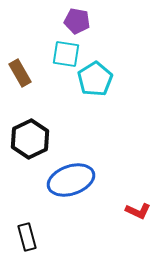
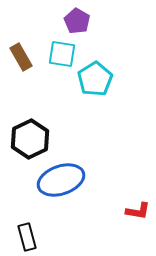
purple pentagon: rotated 20 degrees clockwise
cyan square: moved 4 px left
brown rectangle: moved 1 px right, 16 px up
blue ellipse: moved 10 px left
red L-shape: rotated 15 degrees counterclockwise
